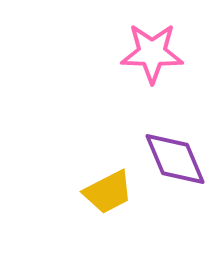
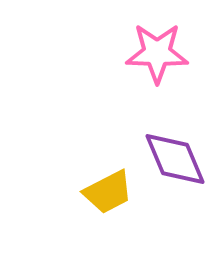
pink star: moved 5 px right
